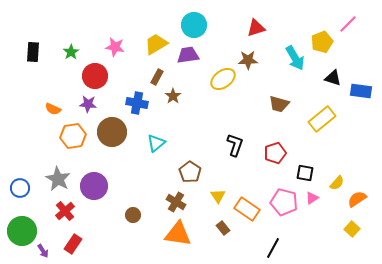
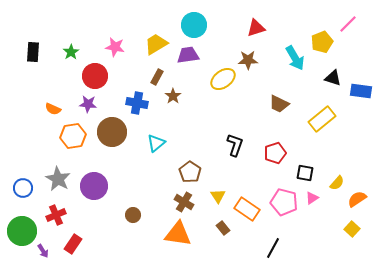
brown trapezoid at (279, 104): rotated 10 degrees clockwise
blue circle at (20, 188): moved 3 px right
brown cross at (176, 202): moved 8 px right
red cross at (65, 211): moved 9 px left, 4 px down; rotated 18 degrees clockwise
